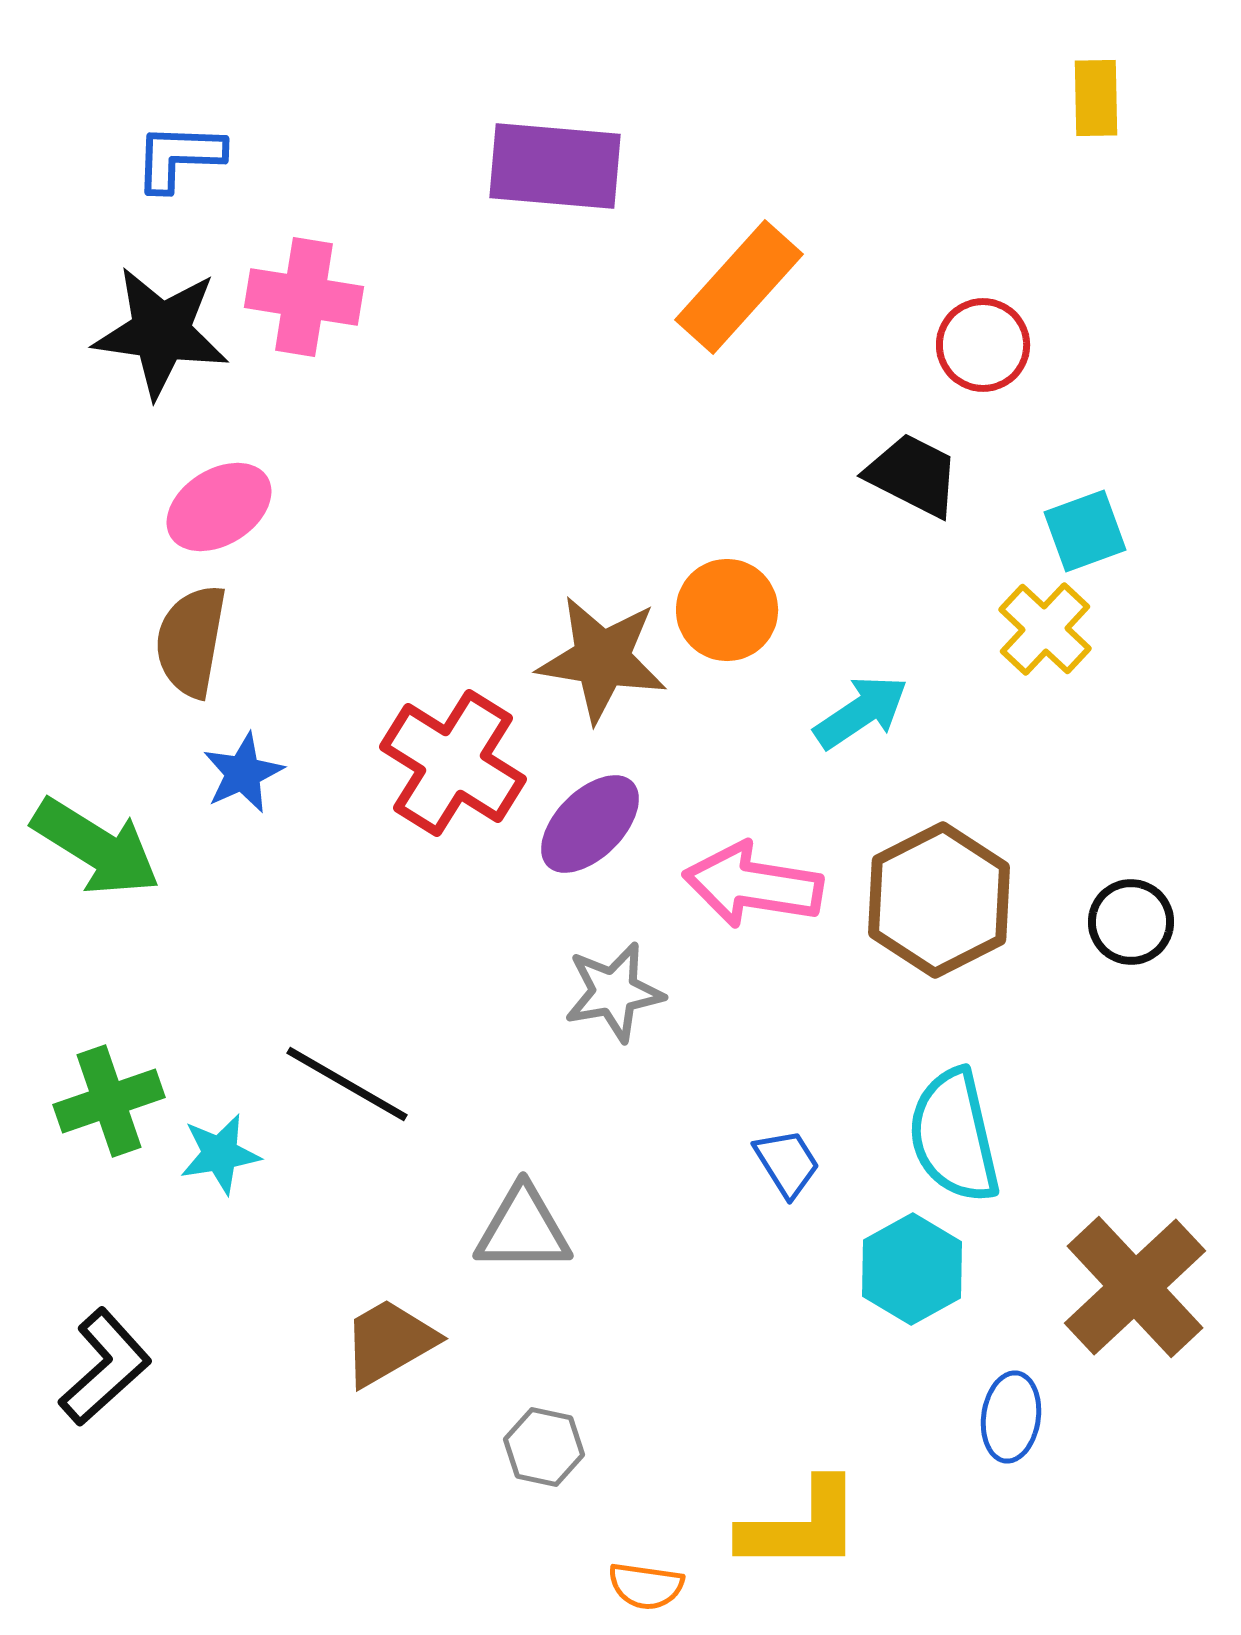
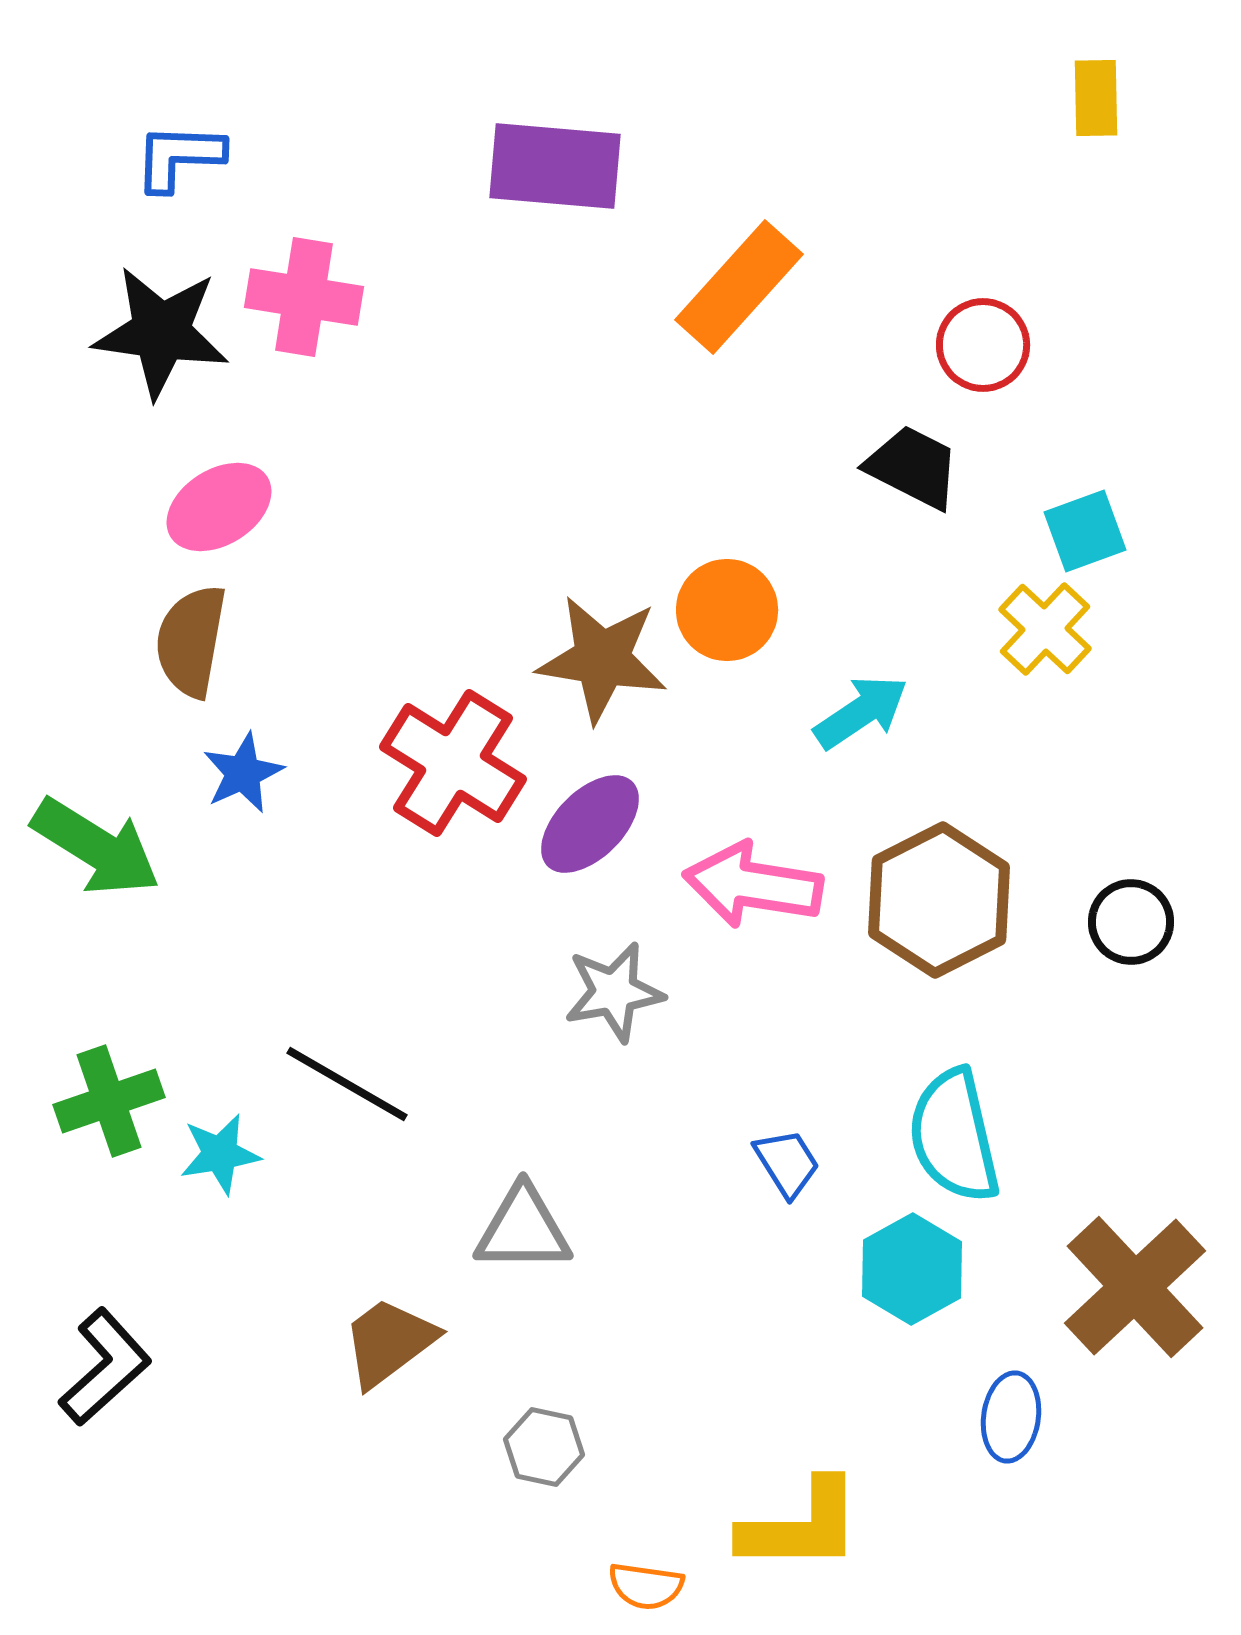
black trapezoid: moved 8 px up
brown trapezoid: rotated 7 degrees counterclockwise
